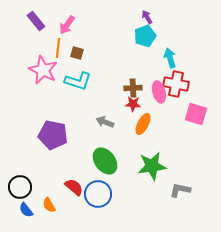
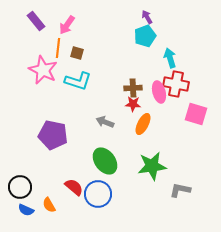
blue semicircle: rotated 28 degrees counterclockwise
